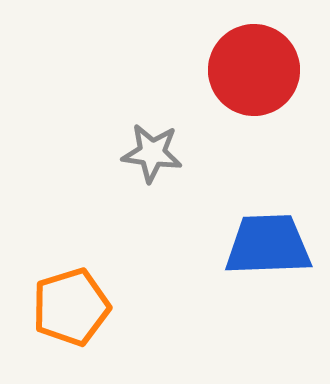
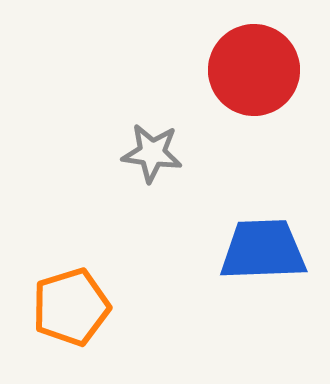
blue trapezoid: moved 5 px left, 5 px down
